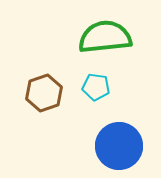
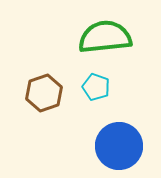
cyan pentagon: rotated 12 degrees clockwise
